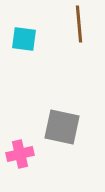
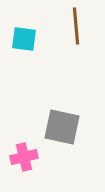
brown line: moved 3 px left, 2 px down
pink cross: moved 4 px right, 3 px down
